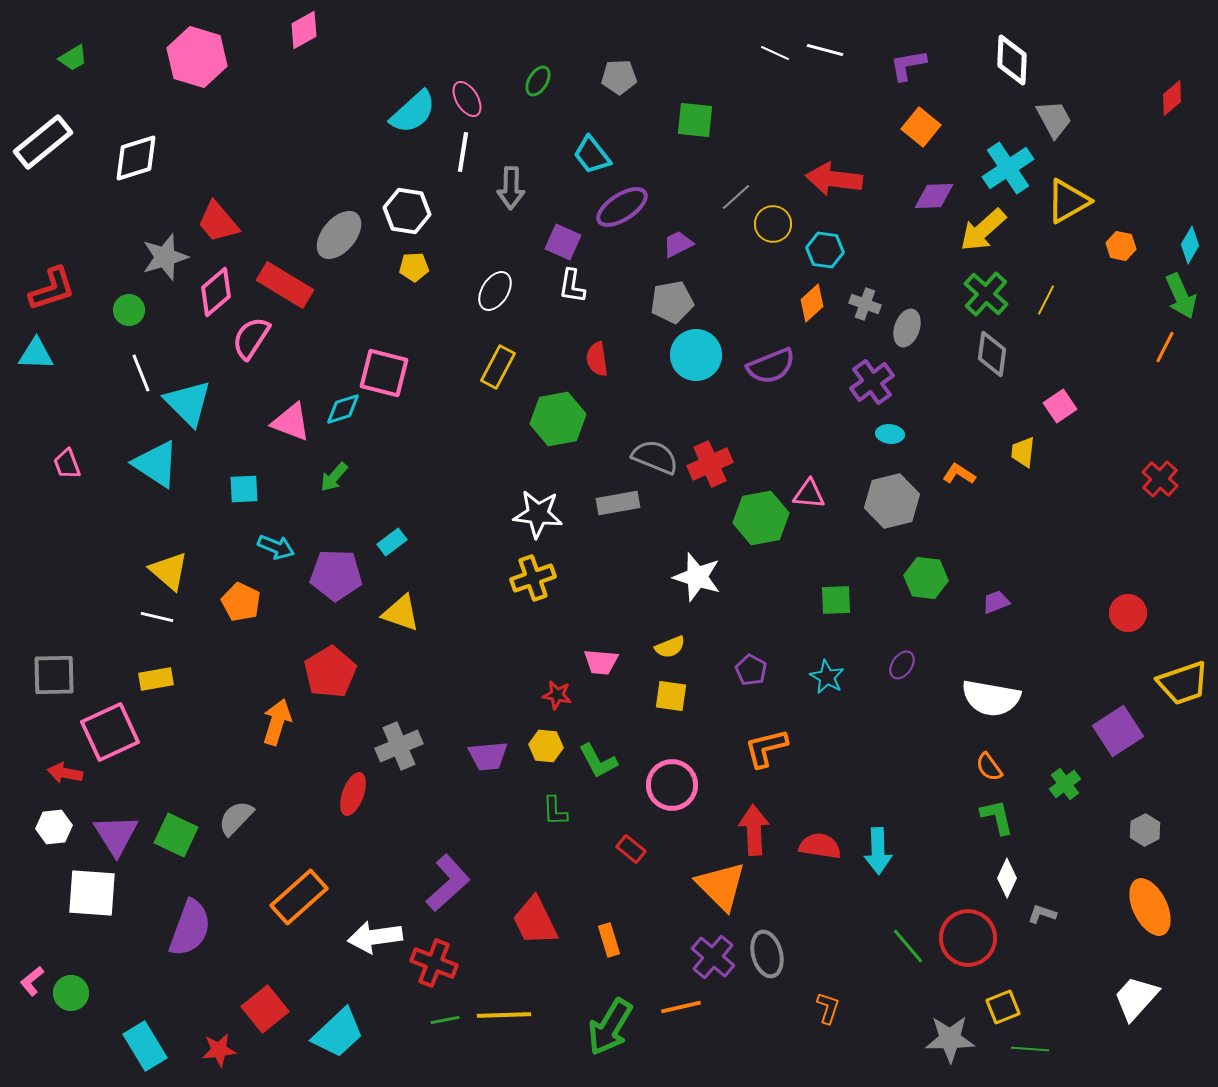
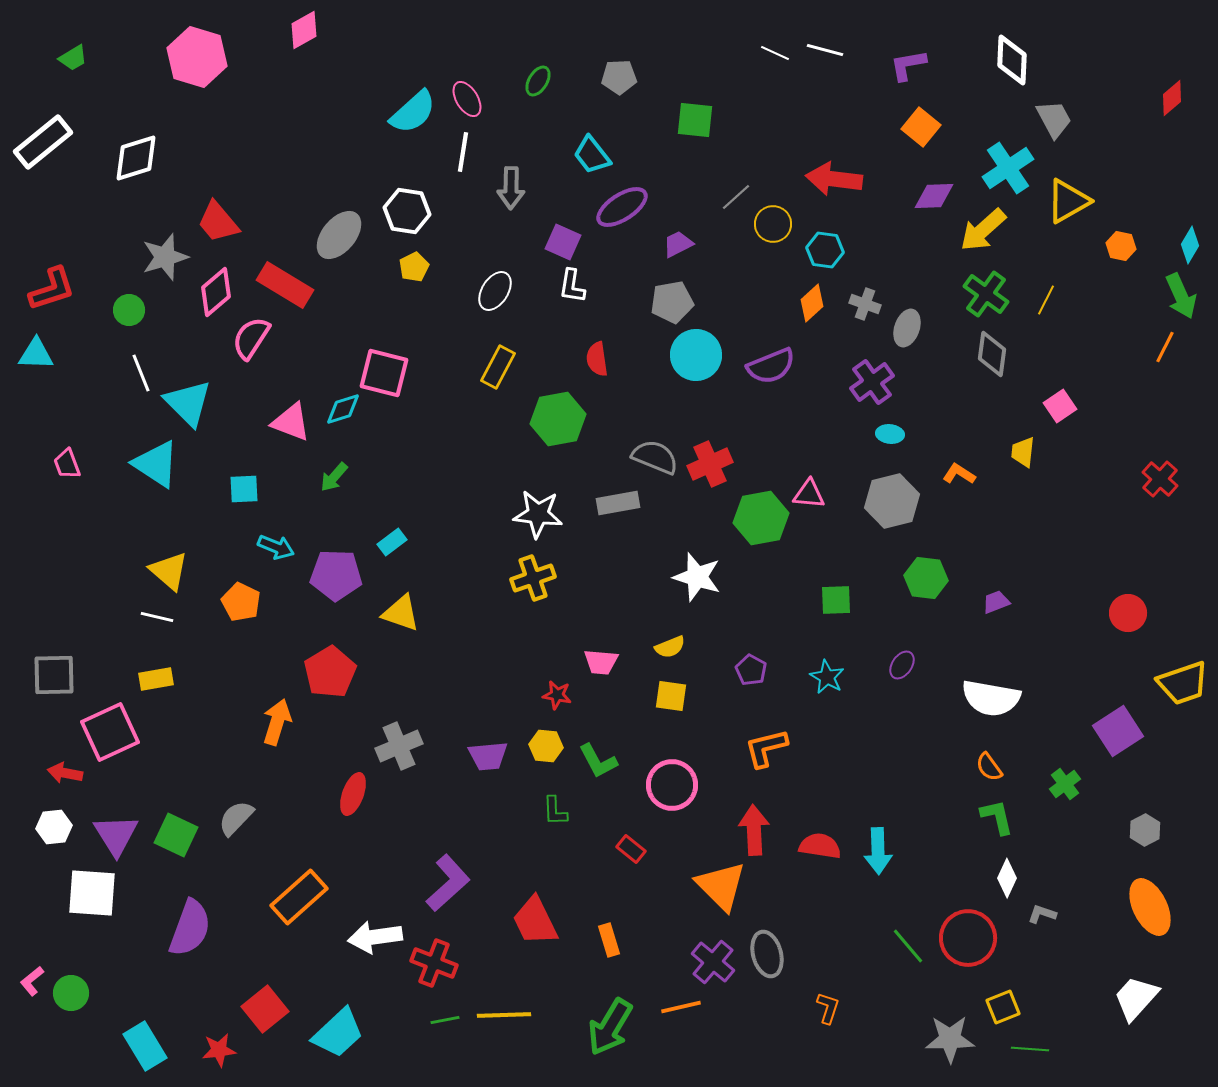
yellow pentagon at (414, 267): rotated 24 degrees counterclockwise
green cross at (986, 294): rotated 6 degrees counterclockwise
purple cross at (713, 957): moved 5 px down
